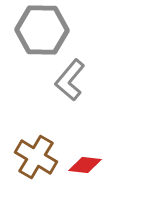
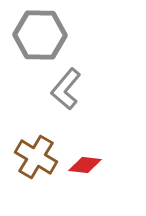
gray hexagon: moved 2 px left, 5 px down
gray L-shape: moved 4 px left, 9 px down
